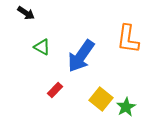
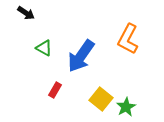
orange L-shape: rotated 20 degrees clockwise
green triangle: moved 2 px right, 1 px down
red rectangle: rotated 14 degrees counterclockwise
